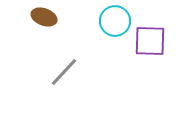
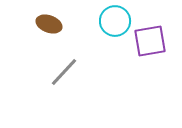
brown ellipse: moved 5 px right, 7 px down
purple square: rotated 12 degrees counterclockwise
